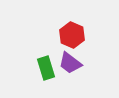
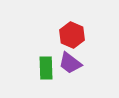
green rectangle: rotated 15 degrees clockwise
